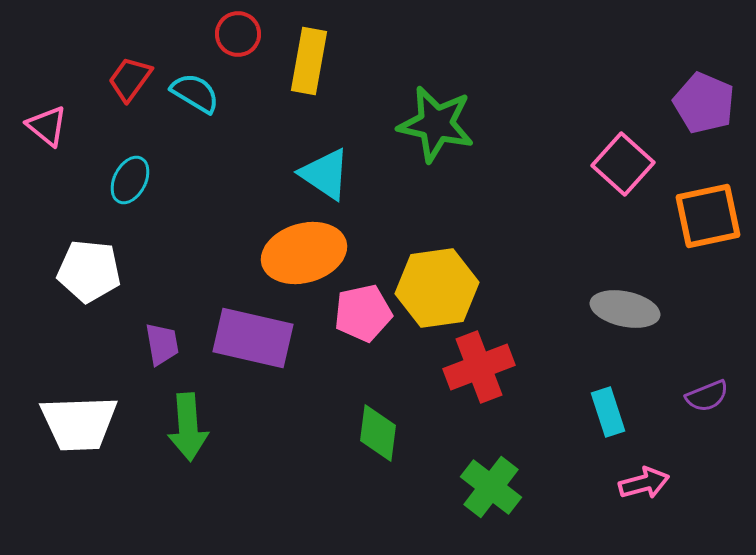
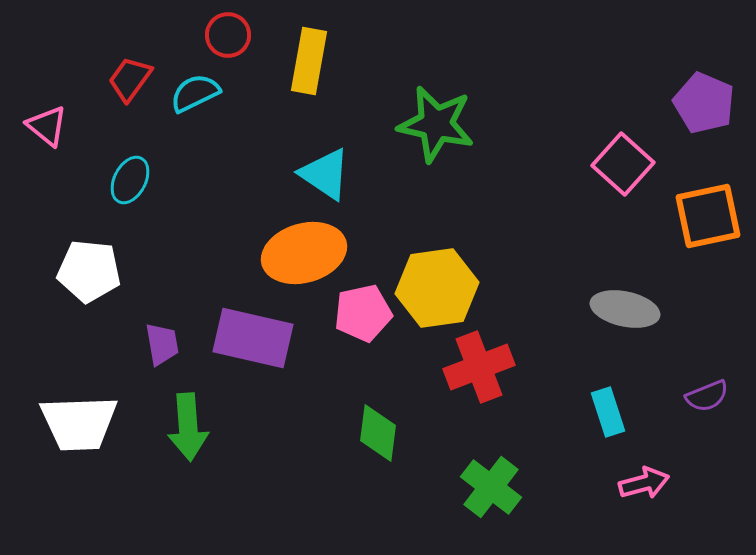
red circle: moved 10 px left, 1 px down
cyan semicircle: rotated 57 degrees counterclockwise
